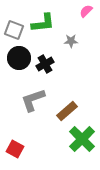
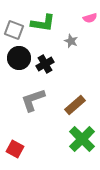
pink semicircle: moved 4 px right, 7 px down; rotated 152 degrees counterclockwise
green L-shape: rotated 15 degrees clockwise
gray star: rotated 24 degrees clockwise
brown rectangle: moved 8 px right, 6 px up
